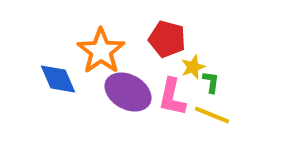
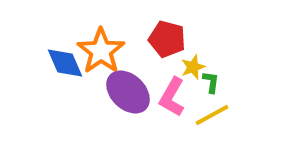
blue diamond: moved 7 px right, 16 px up
purple ellipse: rotated 15 degrees clockwise
pink L-shape: rotated 18 degrees clockwise
yellow line: rotated 51 degrees counterclockwise
